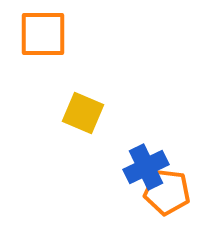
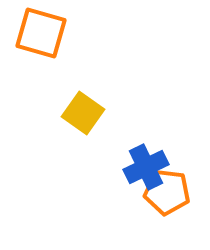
orange square: moved 2 px left, 1 px up; rotated 16 degrees clockwise
yellow square: rotated 12 degrees clockwise
